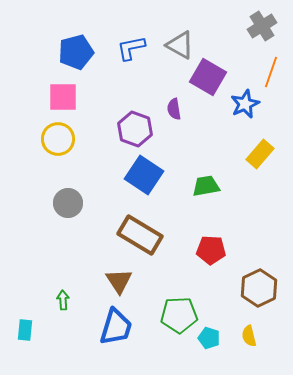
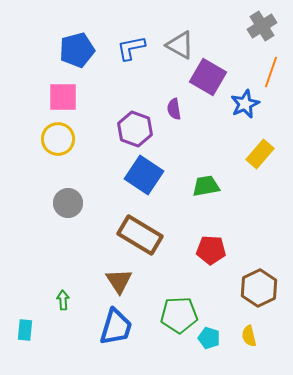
blue pentagon: moved 1 px right, 2 px up
